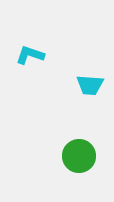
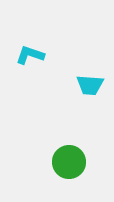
green circle: moved 10 px left, 6 px down
